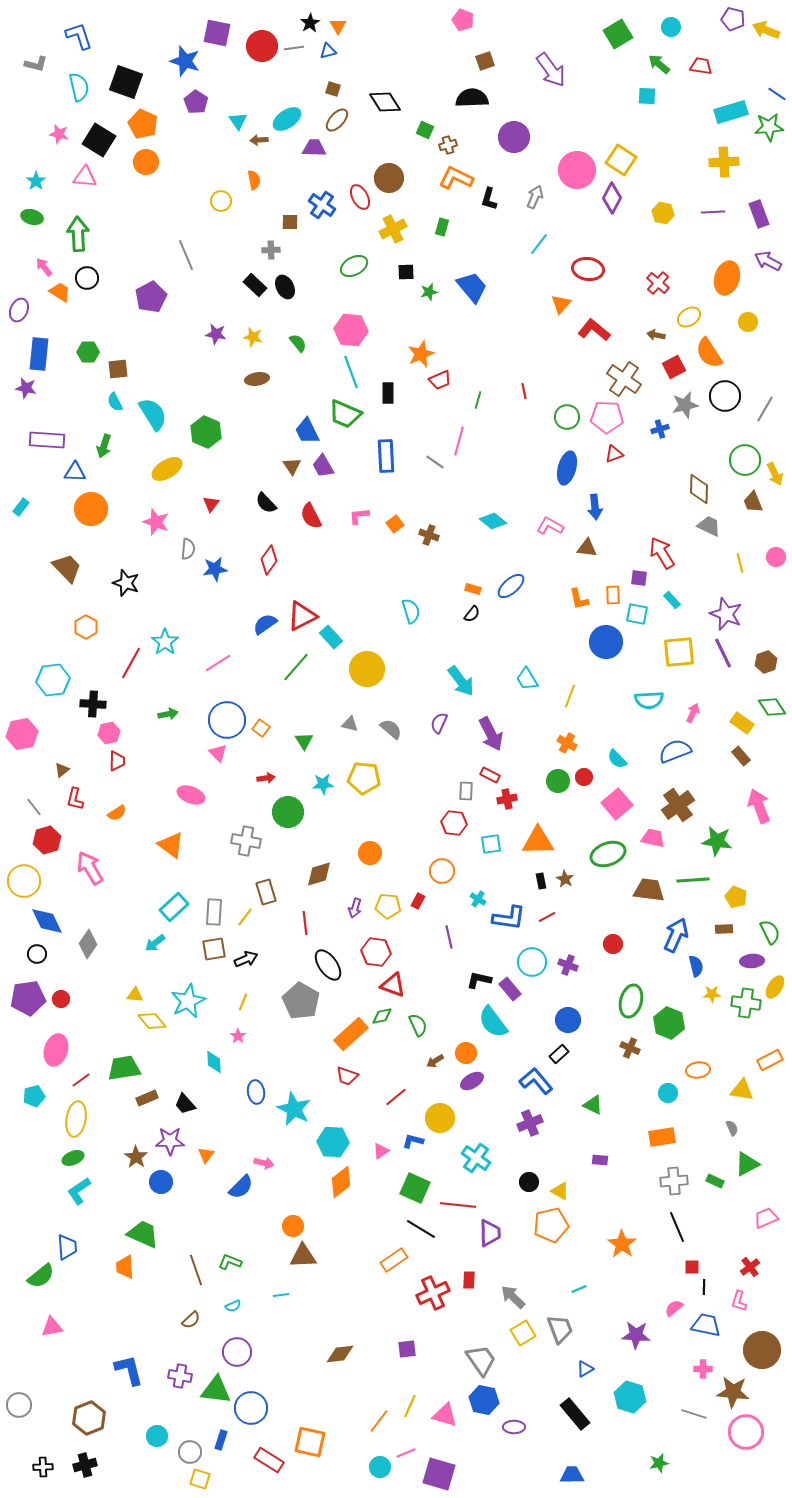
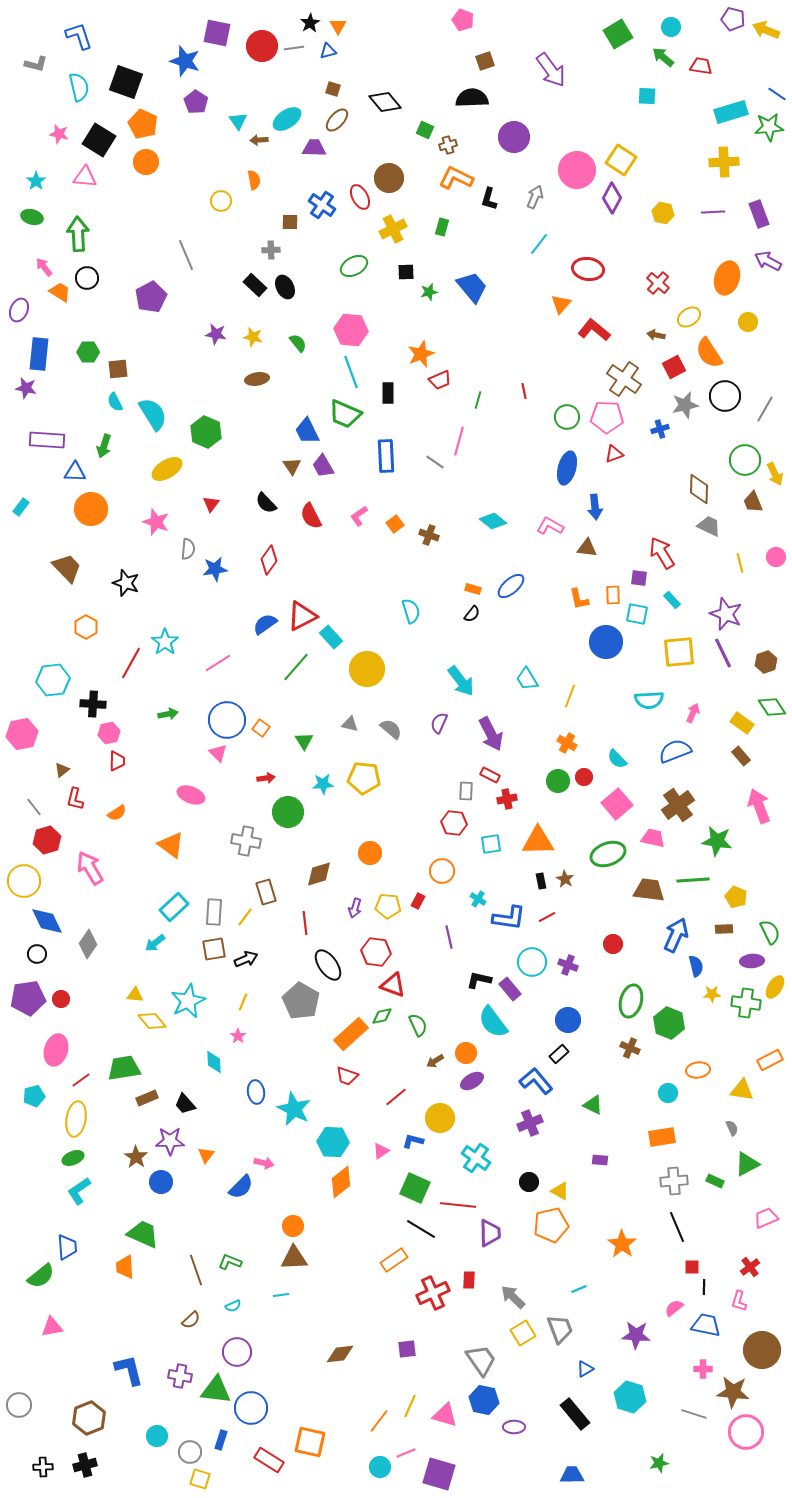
green arrow at (659, 64): moved 4 px right, 7 px up
black diamond at (385, 102): rotated 8 degrees counterclockwise
pink L-shape at (359, 516): rotated 30 degrees counterclockwise
brown triangle at (303, 1256): moved 9 px left, 2 px down
